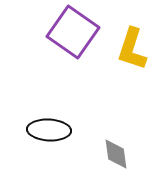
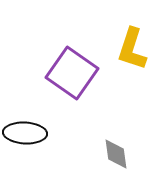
purple square: moved 1 px left, 41 px down
black ellipse: moved 24 px left, 3 px down
